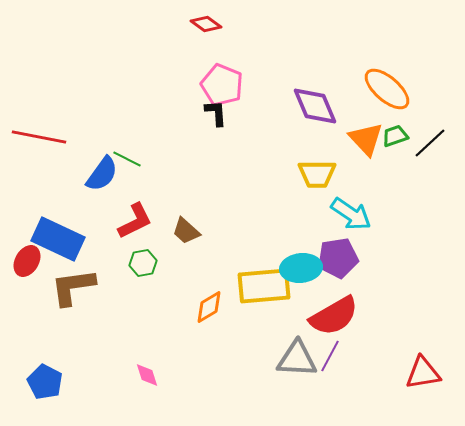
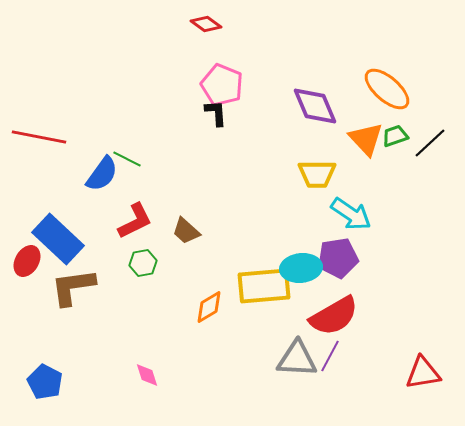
blue rectangle: rotated 18 degrees clockwise
